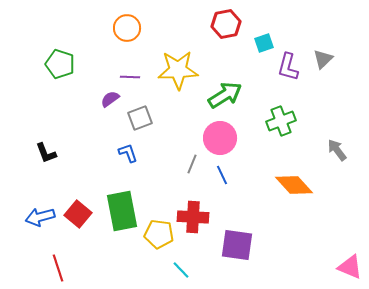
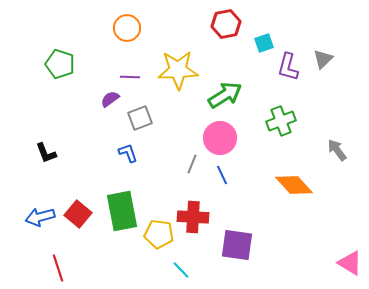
pink triangle: moved 4 px up; rotated 8 degrees clockwise
